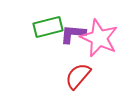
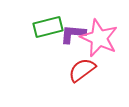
red semicircle: moved 4 px right, 6 px up; rotated 12 degrees clockwise
